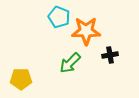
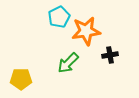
cyan pentagon: rotated 25 degrees clockwise
orange star: rotated 8 degrees counterclockwise
green arrow: moved 2 px left
